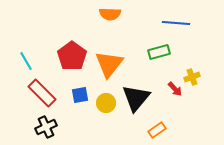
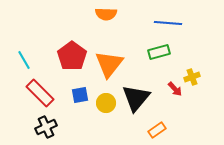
orange semicircle: moved 4 px left
blue line: moved 8 px left
cyan line: moved 2 px left, 1 px up
red rectangle: moved 2 px left
